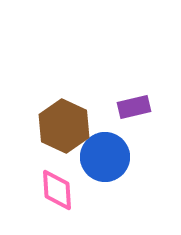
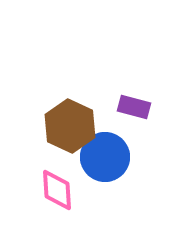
purple rectangle: rotated 28 degrees clockwise
brown hexagon: moved 6 px right
